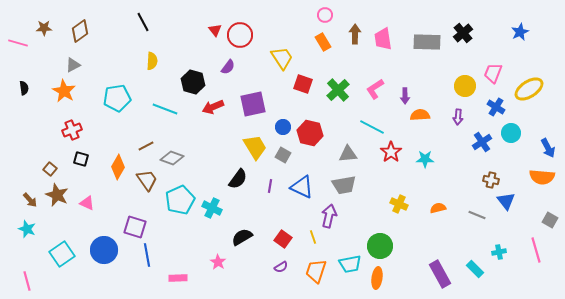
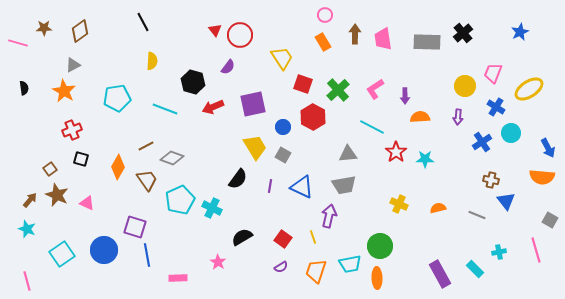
orange semicircle at (420, 115): moved 2 px down
red hexagon at (310, 133): moved 3 px right, 16 px up; rotated 15 degrees clockwise
red star at (391, 152): moved 5 px right
brown square at (50, 169): rotated 16 degrees clockwise
brown arrow at (30, 200): rotated 98 degrees counterclockwise
orange ellipse at (377, 278): rotated 10 degrees counterclockwise
